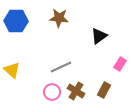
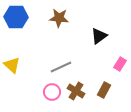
blue hexagon: moved 4 px up
yellow triangle: moved 5 px up
